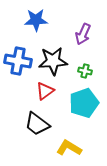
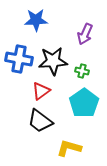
purple arrow: moved 2 px right
blue cross: moved 1 px right, 2 px up
green cross: moved 3 px left
red triangle: moved 4 px left
cyan pentagon: rotated 16 degrees counterclockwise
black trapezoid: moved 3 px right, 3 px up
yellow L-shape: rotated 15 degrees counterclockwise
